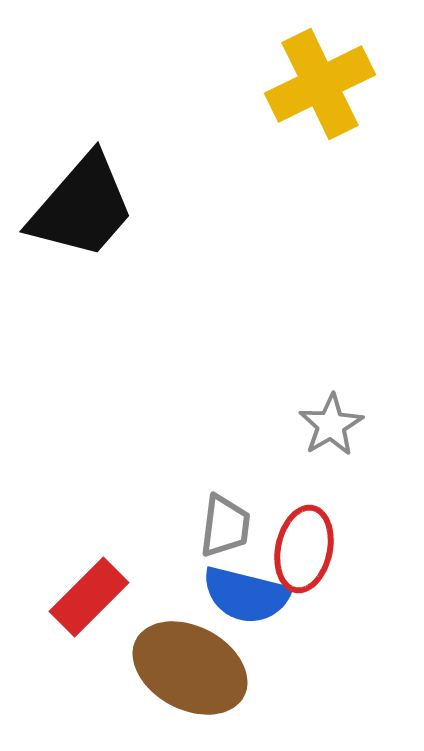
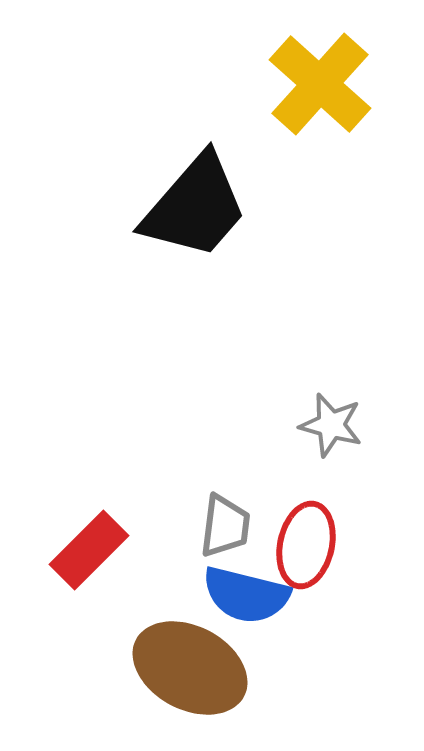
yellow cross: rotated 22 degrees counterclockwise
black trapezoid: moved 113 px right
gray star: rotated 26 degrees counterclockwise
red ellipse: moved 2 px right, 4 px up
red rectangle: moved 47 px up
